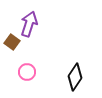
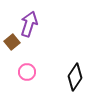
brown square: rotated 14 degrees clockwise
